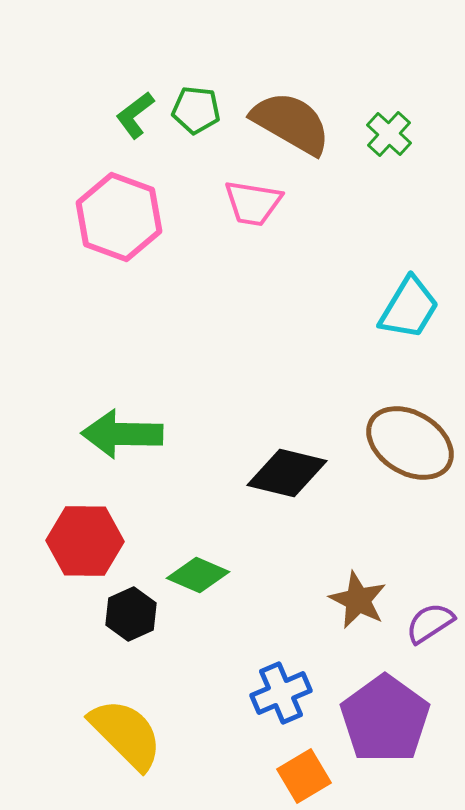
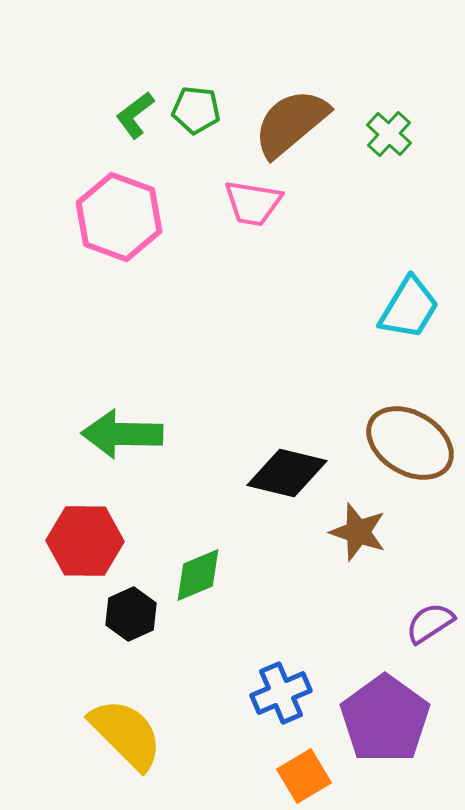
brown semicircle: rotated 70 degrees counterclockwise
green diamond: rotated 46 degrees counterclockwise
brown star: moved 68 px up; rotated 8 degrees counterclockwise
